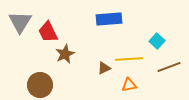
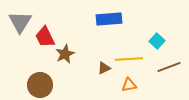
red trapezoid: moved 3 px left, 5 px down
